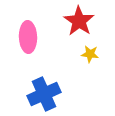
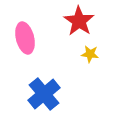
pink ellipse: moved 3 px left, 1 px down; rotated 12 degrees counterclockwise
blue cross: rotated 16 degrees counterclockwise
